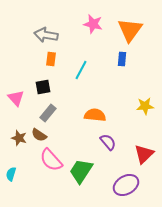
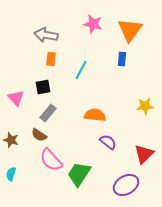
brown star: moved 8 px left, 2 px down
purple semicircle: rotated 12 degrees counterclockwise
green trapezoid: moved 2 px left, 3 px down
